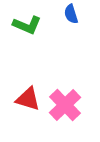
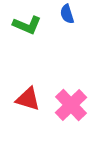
blue semicircle: moved 4 px left
pink cross: moved 6 px right
